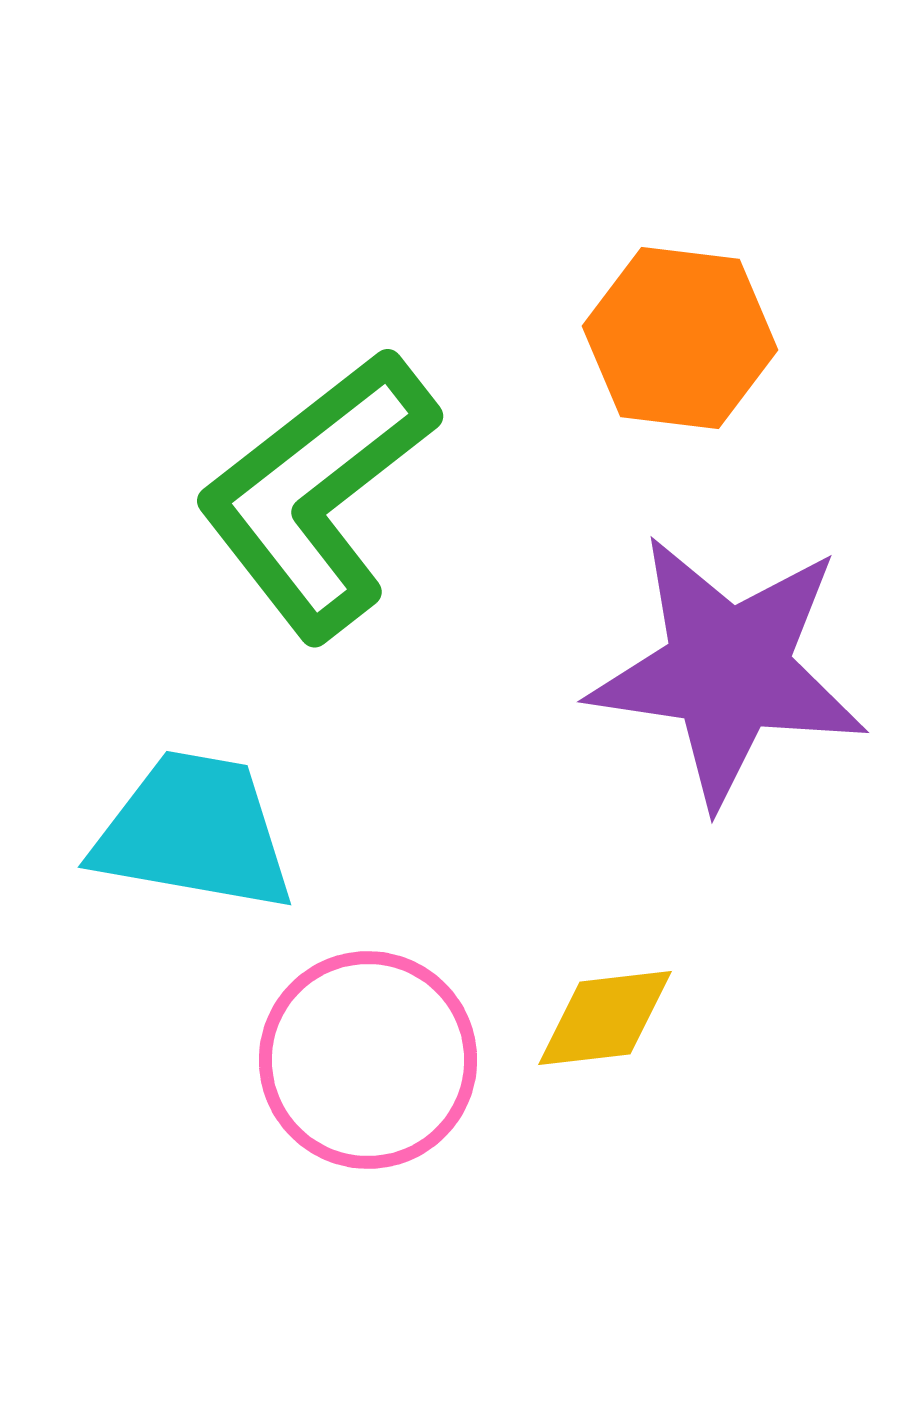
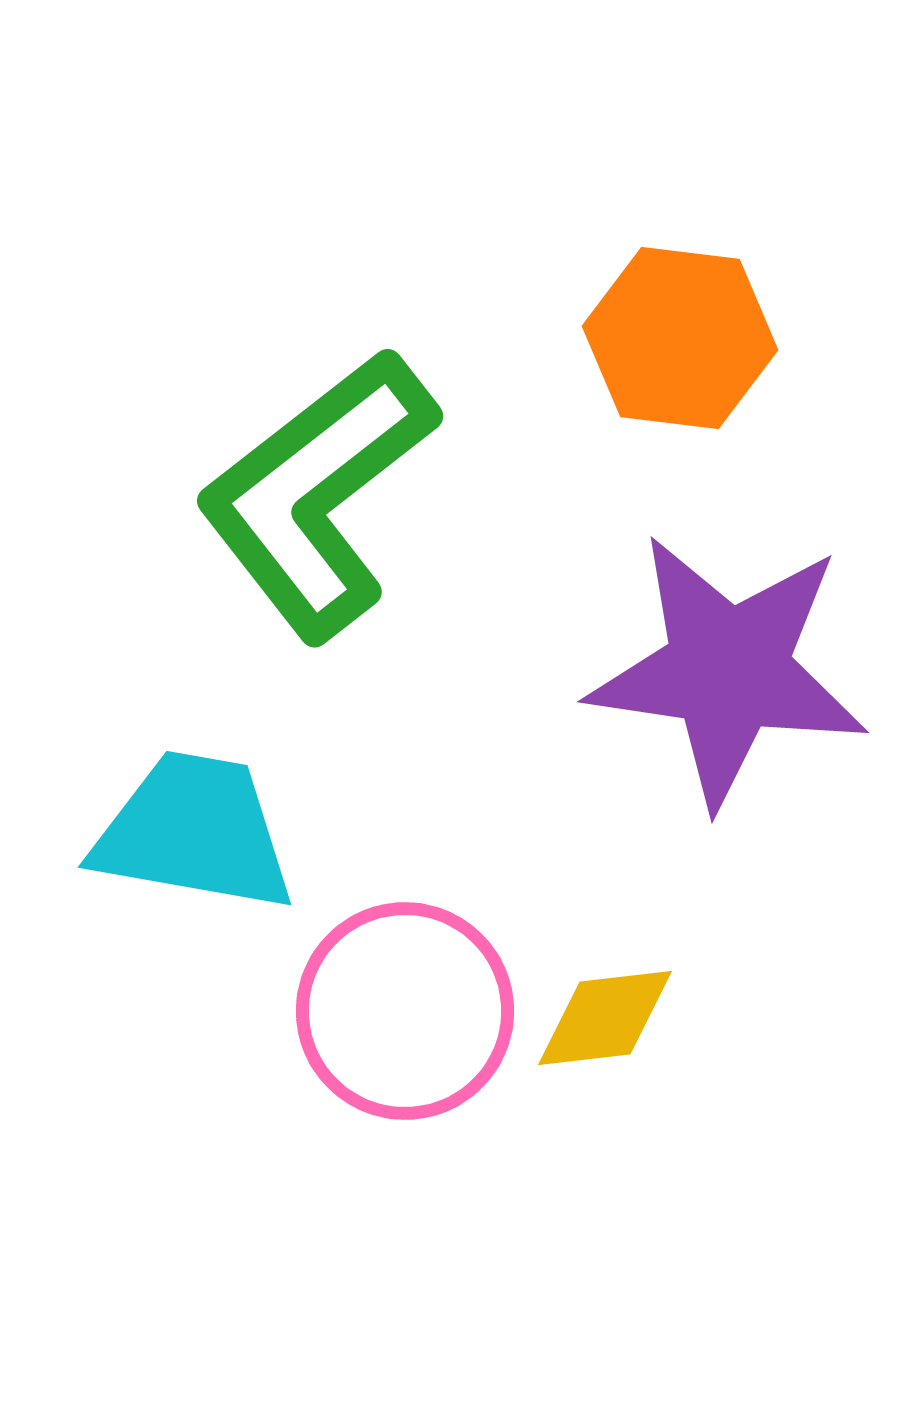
pink circle: moved 37 px right, 49 px up
